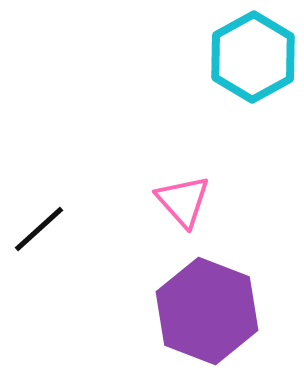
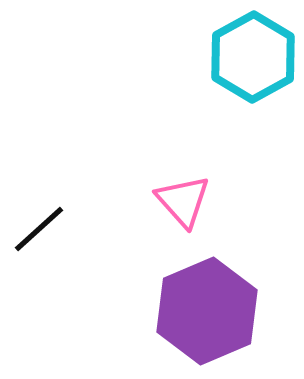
purple hexagon: rotated 16 degrees clockwise
